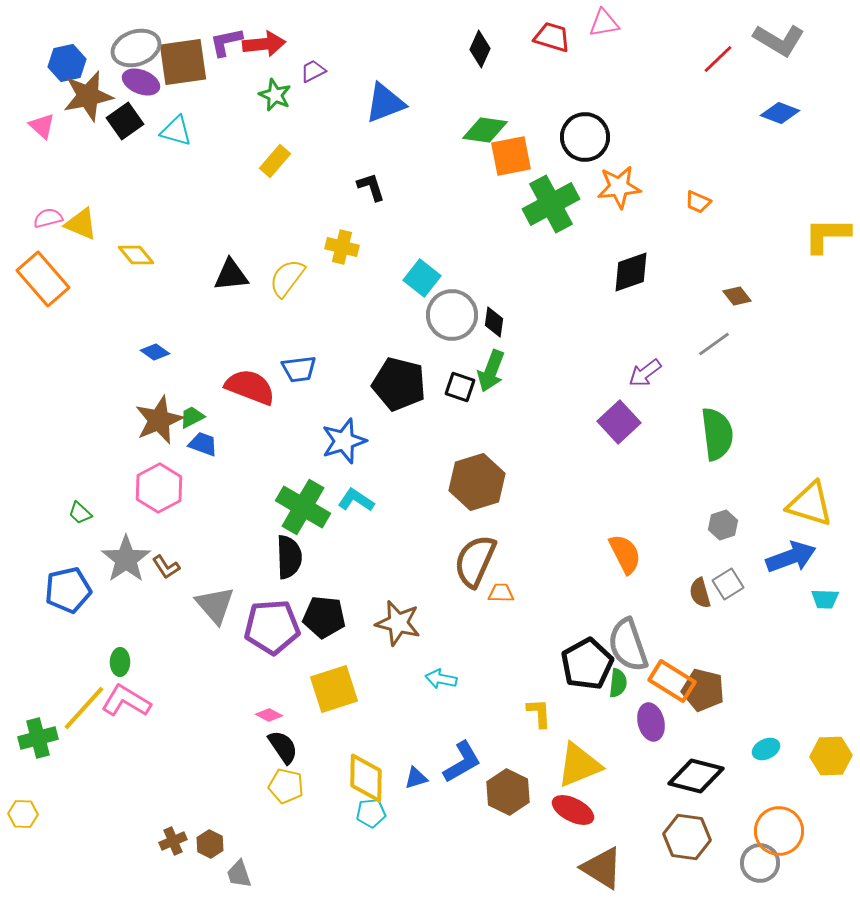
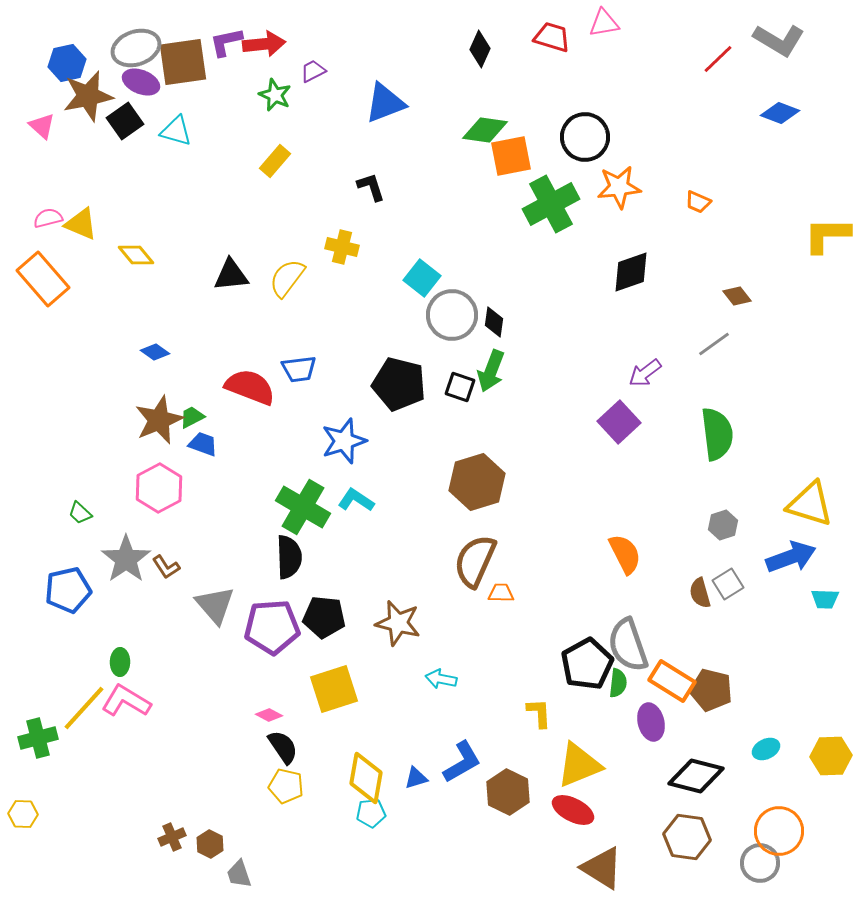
brown pentagon at (703, 690): moved 8 px right
yellow diamond at (366, 778): rotated 9 degrees clockwise
brown cross at (173, 841): moved 1 px left, 4 px up
